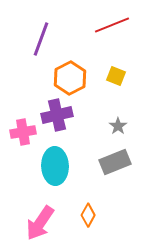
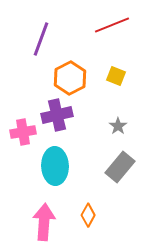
gray rectangle: moved 5 px right, 5 px down; rotated 28 degrees counterclockwise
pink arrow: moved 4 px right, 1 px up; rotated 150 degrees clockwise
